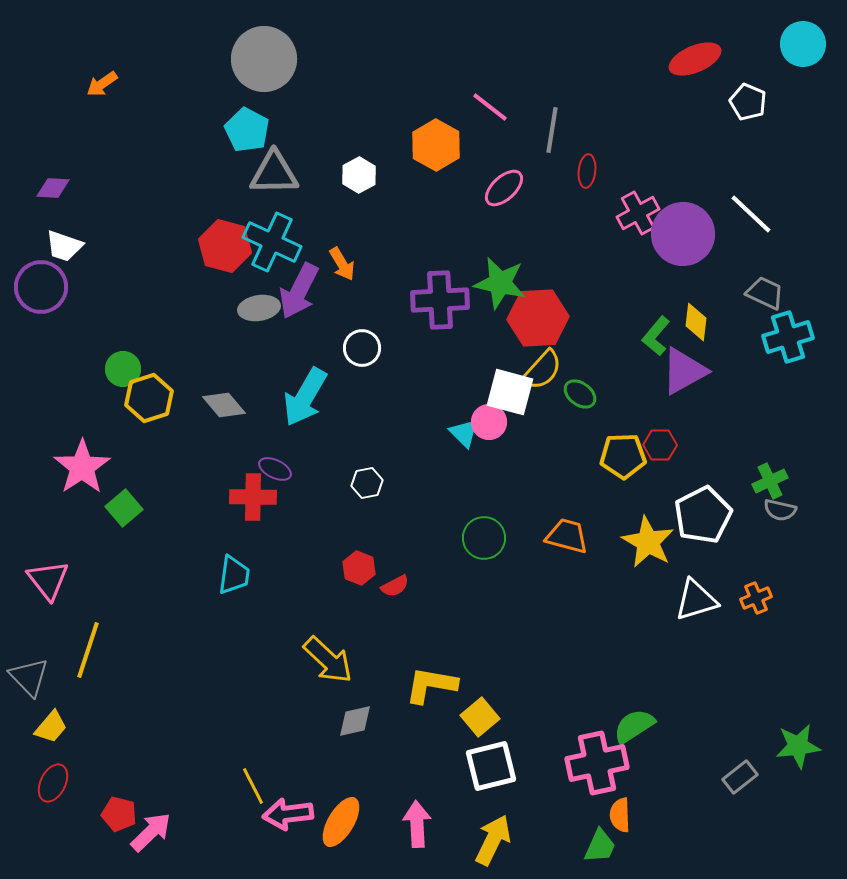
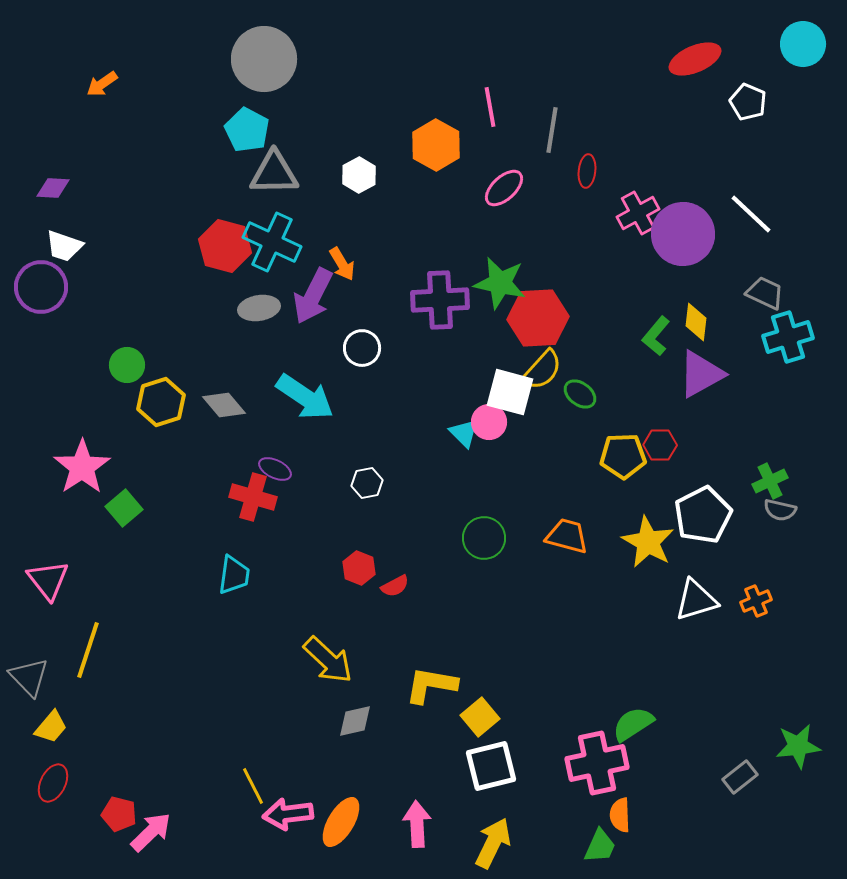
pink line at (490, 107): rotated 42 degrees clockwise
purple arrow at (299, 291): moved 14 px right, 5 px down
green circle at (123, 369): moved 4 px right, 4 px up
purple triangle at (684, 371): moved 17 px right, 3 px down
cyan arrow at (305, 397): rotated 86 degrees counterclockwise
yellow hexagon at (149, 398): moved 12 px right, 4 px down
red cross at (253, 497): rotated 15 degrees clockwise
orange cross at (756, 598): moved 3 px down
green semicircle at (634, 726): moved 1 px left, 2 px up
yellow arrow at (493, 840): moved 3 px down
